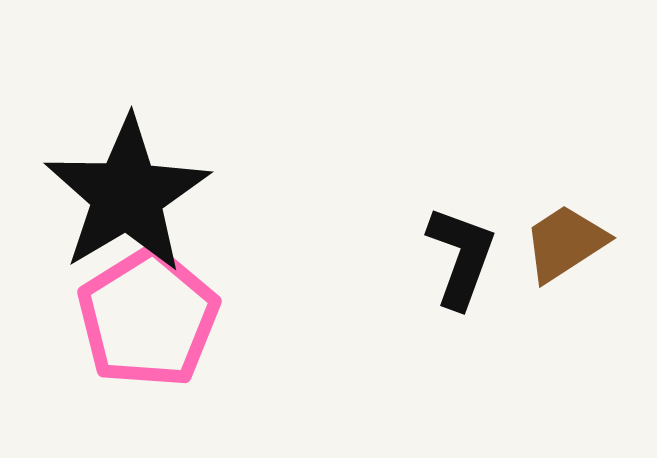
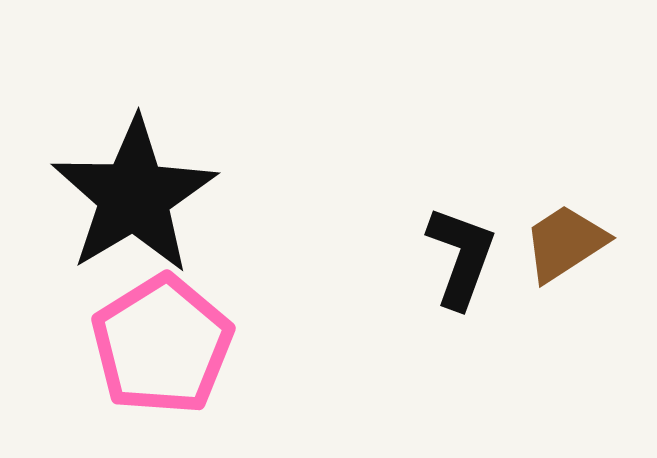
black star: moved 7 px right, 1 px down
pink pentagon: moved 14 px right, 27 px down
